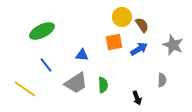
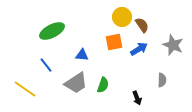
green ellipse: moved 10 px right
green semicircle: rotated 21 degrees clockwise
